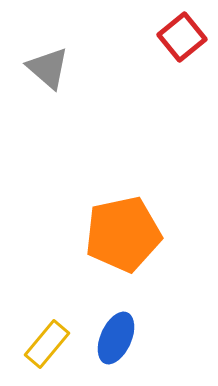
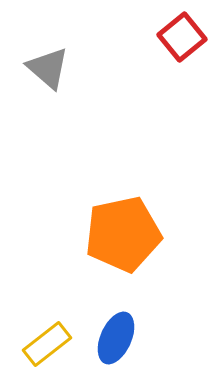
yellow rectangle: rotated 12 degrees clockwise
